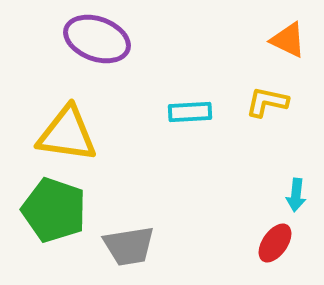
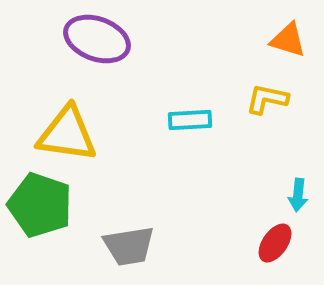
orange triangle: rotated 9 degrees counterclockwise
yellow L-shape: moved 3 px up
cyan rectangle: moved 8 px down
cyan arrow: moved 2 px right
green pentagon: moved 14 px left, 5 px up
